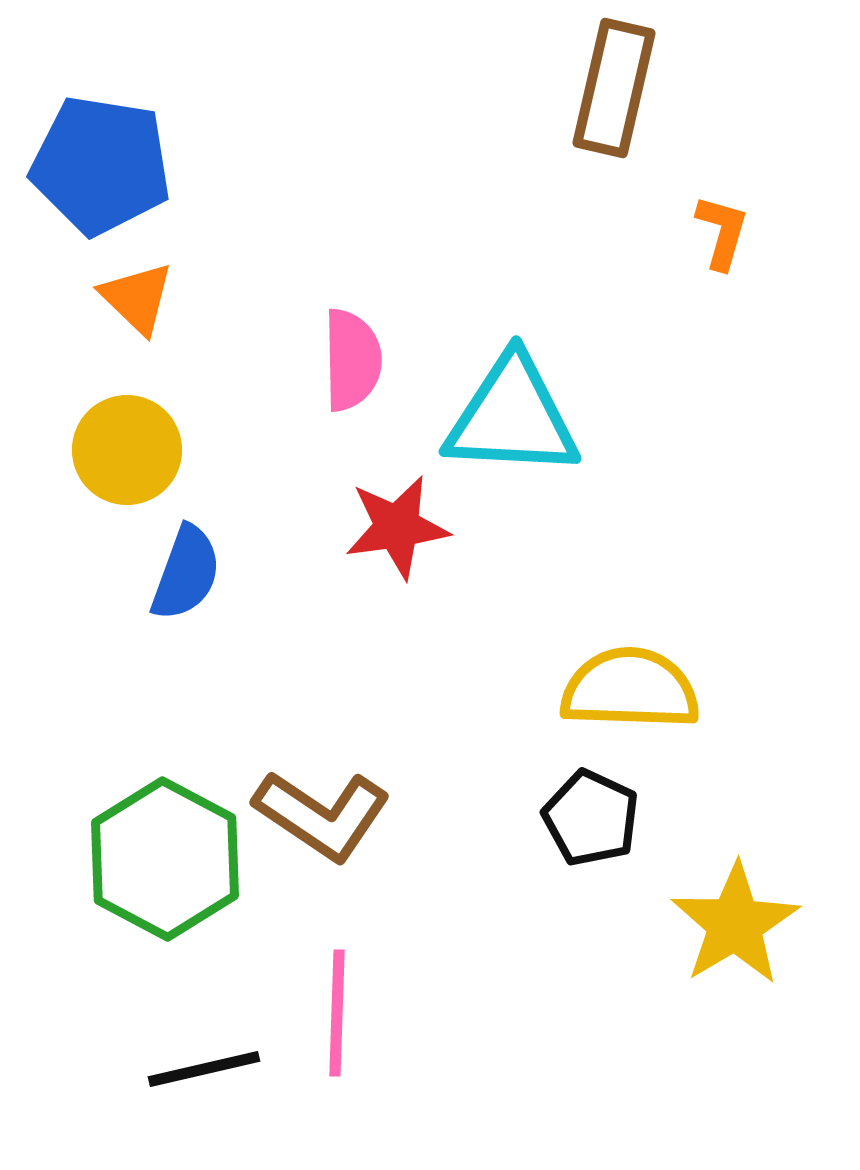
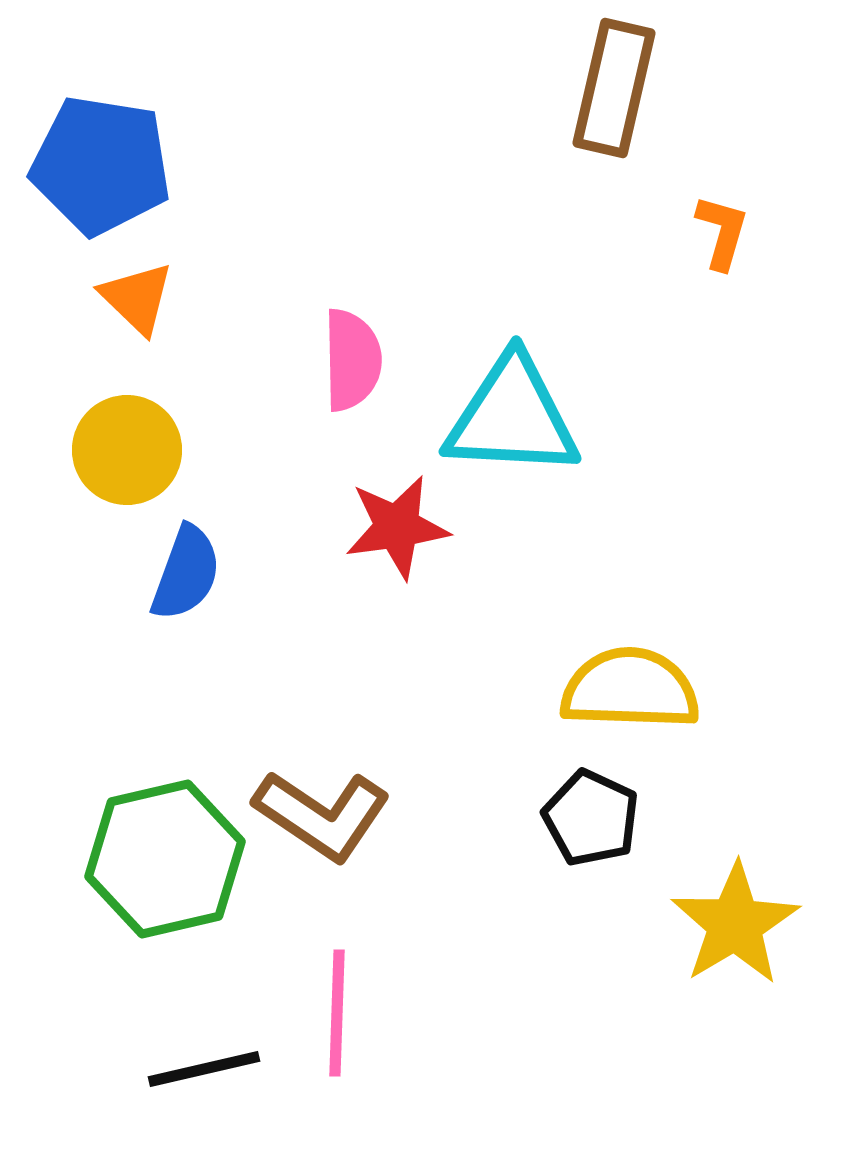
green hexagon: rotated 19 degrees clockwise
